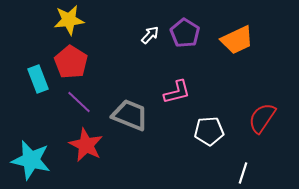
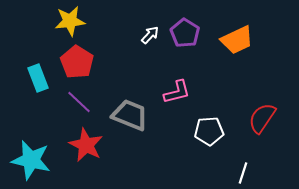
yellow star: moved 1 px right, 1 px down
red pentagon: moved 6 px right
cyan rectangle: moved 1 px up
